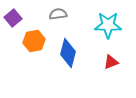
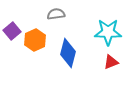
gray semicircle: moved 2 px left
purple square: moved 1 px left, 13 px down
cyan star: moved 7 px down
orange hexagon: moved 1 px right, 1 px up; rotated 15 degrees counterclockwise
